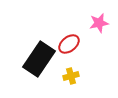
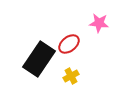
pink star: rotated 18 degrees clockwise
yellow cross: rotated 14 degrees counterclockwise
